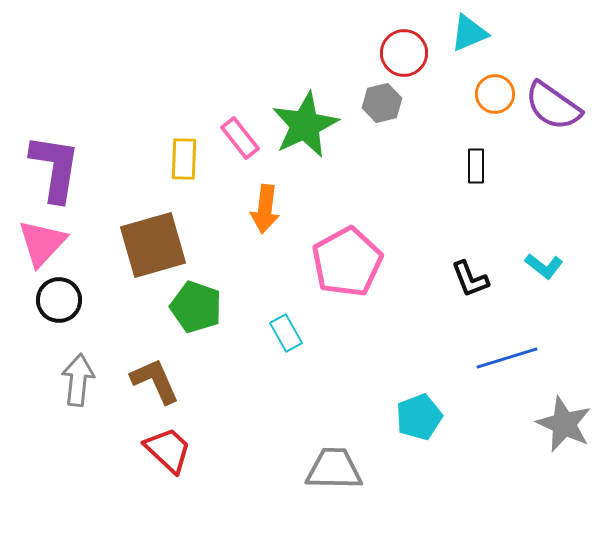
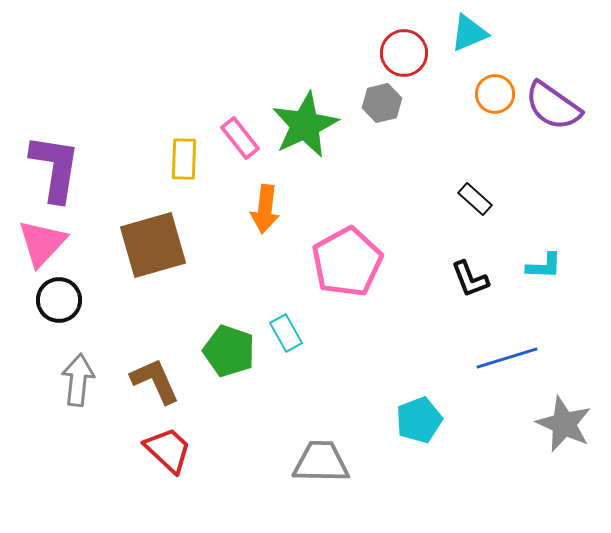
black rectangle: moved 1 px left, 33 px down; rotated 48 degrees counterclockwise
cyan L-shape: rotated 36 degrees counterclockwise
green pentagon: moved 33 px right, 44 px down
cyan pentagon: moved 3 px down
gray trapezoid: moved 13 px left, 7 px up
